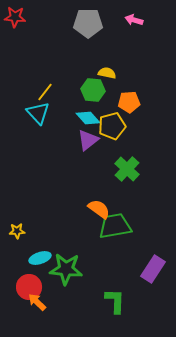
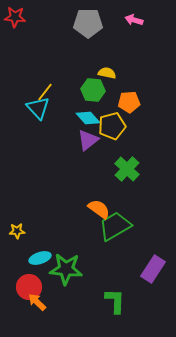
cyan triangle: moved 5 px up
green trapezoid: rotated 20 degrees counterclockwise
